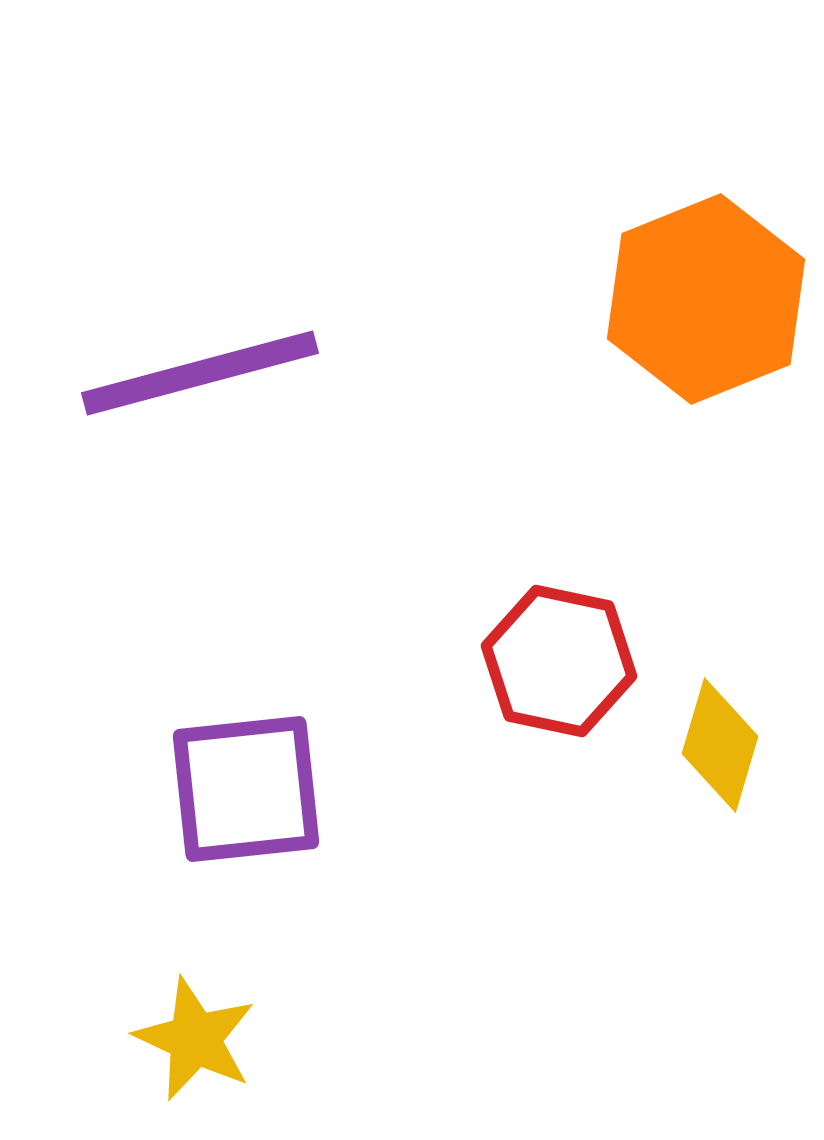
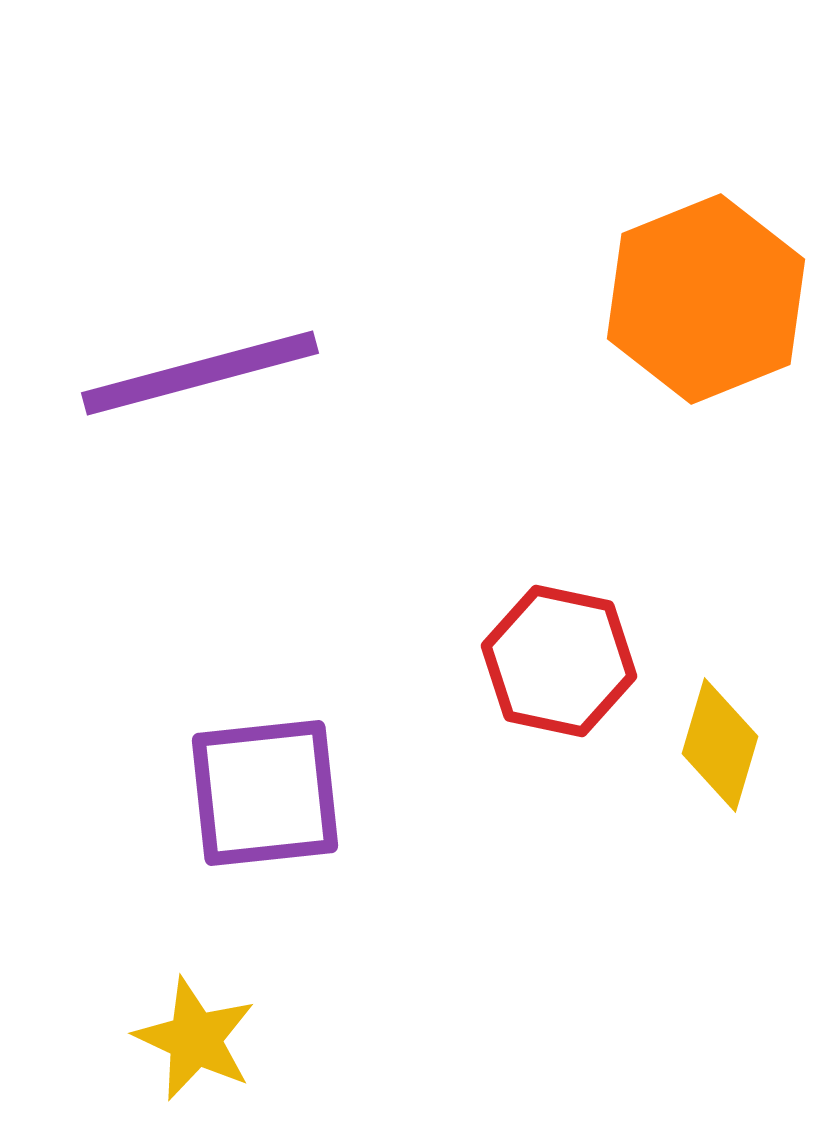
purple square: moved 19 px right, 4 px down
